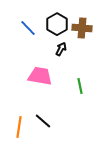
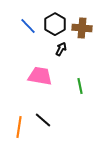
black hexagon: moved 2 px left
blue line: moved 2 px up
black line: moved 1 px up
